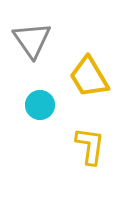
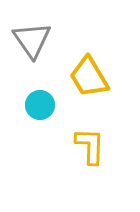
yellow L-shape: rotated 6 degrees counterclockwise
